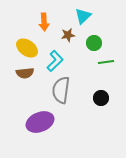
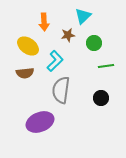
yellow ellipse: moved 1 px right, 2 px up
green line: moved 4 px down
